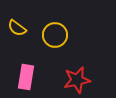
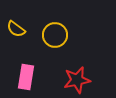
yellow semicircle: moved 1 px left, 1 px down
